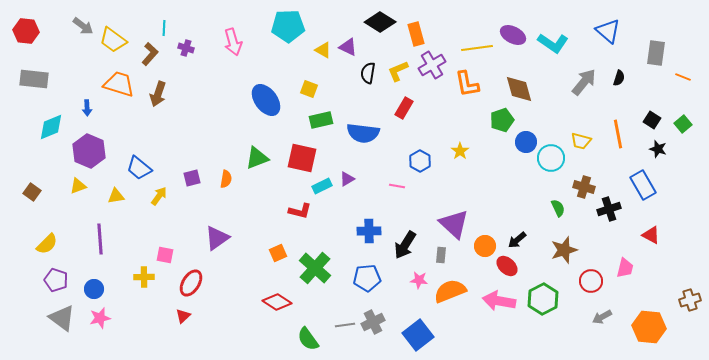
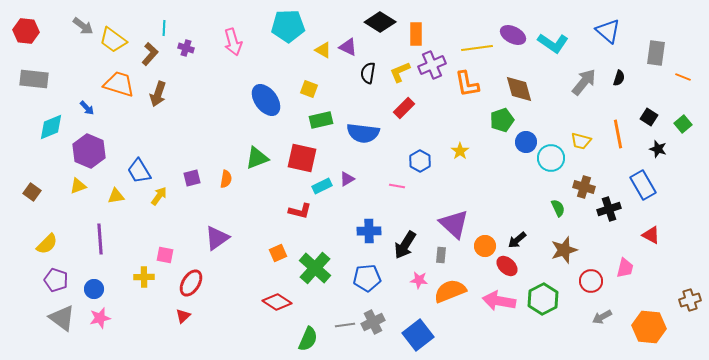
orange rectangle at (416, 34): rotated 15 degrees clockwise
purple cross at (432, 65): rotated 8 degrees clockwise
yellow L-shape at (398, 71): moved 2 px right, 1 px down
blue arrow at (87, 108): rotated 42 degrees counterclockwise
red rectangle at (404, 108): rotated 15 degrees clockwise
black square at (652, 120): moved 3 px left, 3 px up
blue trapezoid at (139, 168): moved 3 px down; rotated 20 degrees clockwise
green semicircle at (308, 339): rotated 120 degrees counterclockwise
